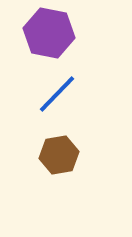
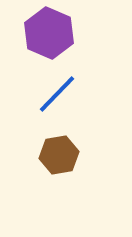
purple hexagon: rotated 12 degrees clockwise
